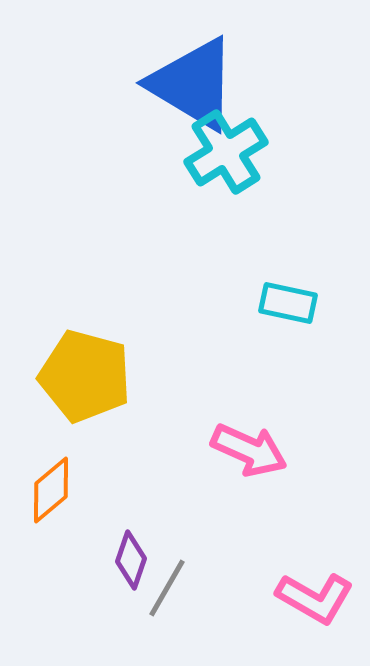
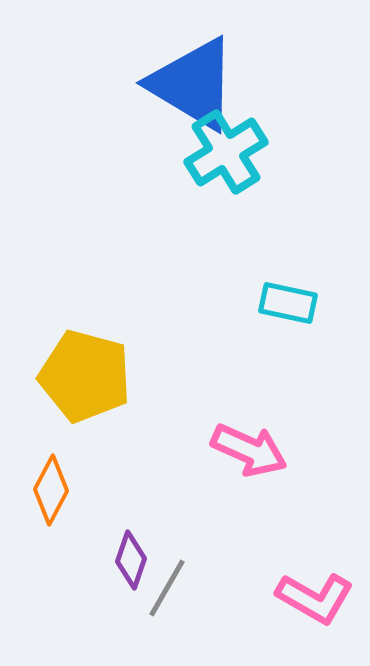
orange diamond: rotated 22 degrees counterclockwise
